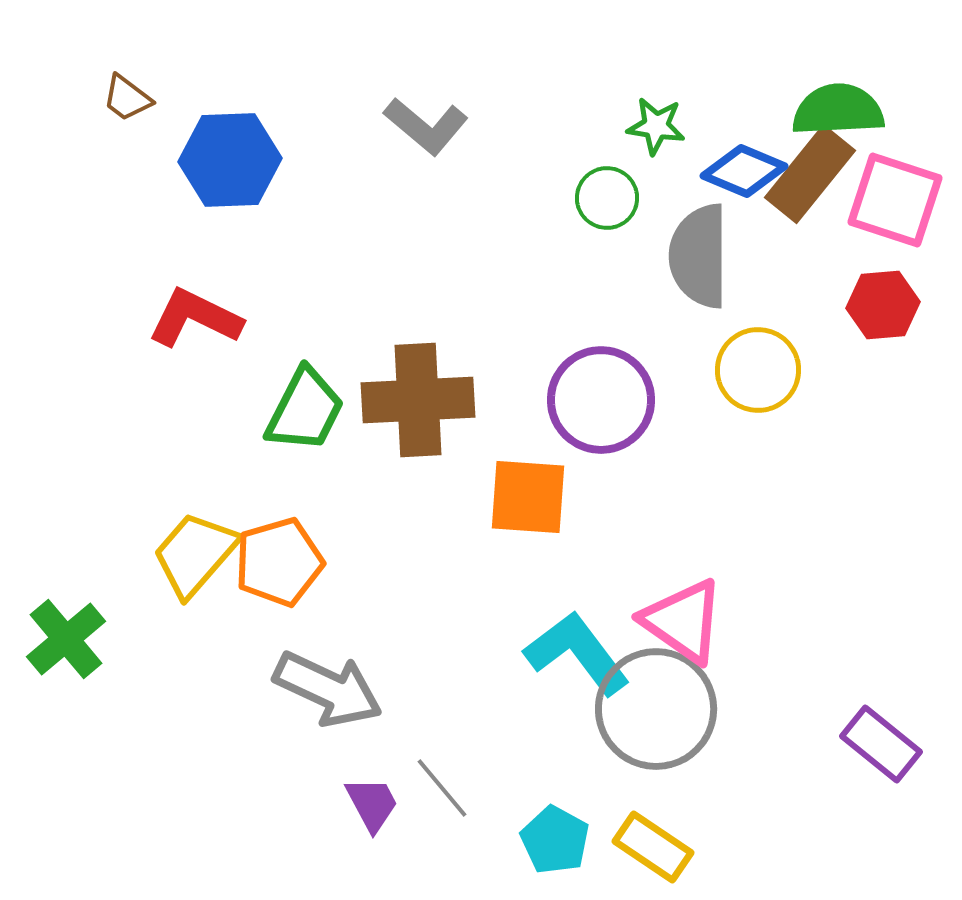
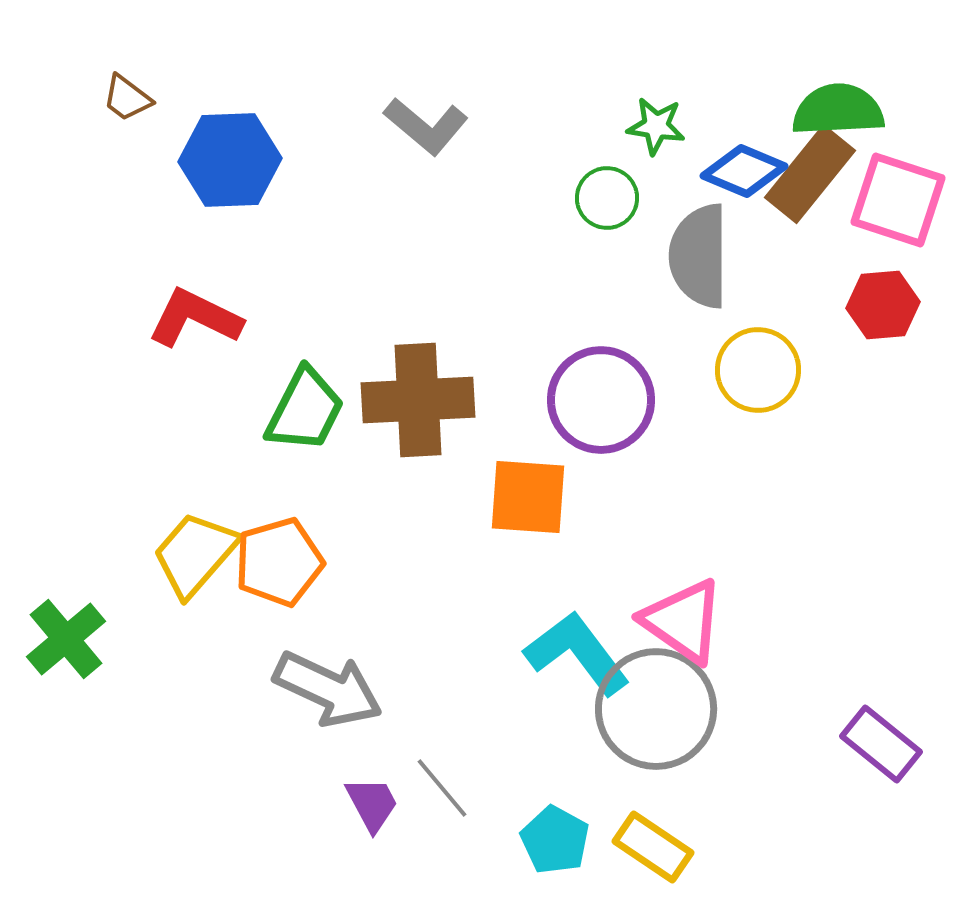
pink square: moved 3 px right
